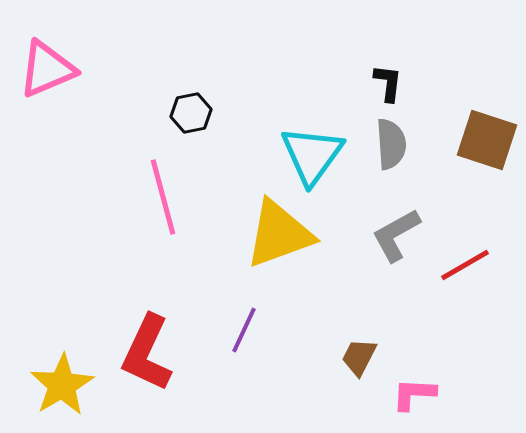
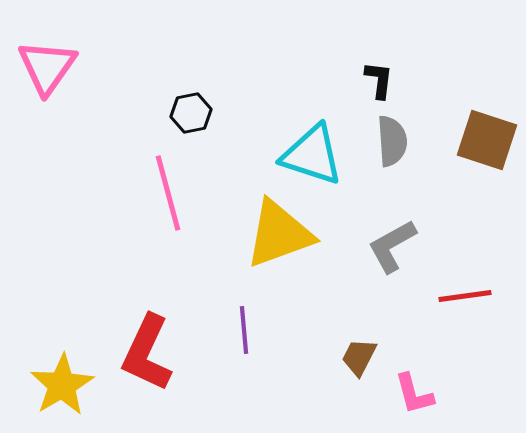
pink triangle: moved 2 px up; rotated 32 degrees counterclockwise
black L-shape: moved 9 px left, 3 px up
gray semicircle: moved 1 px right, 3 px up
cyan triangle: rotated 48 degrees counterclockwise
pink line: moved 5 px right, 4 px up
gray L-shape: moved 4 px left, 11 px down
red line: moved 31 px down; rotated 22 degrees clockwise
purple line: rotated 30 degrees counterclockwise
pink L-shape: rotated 108 degrees counterclockwise
